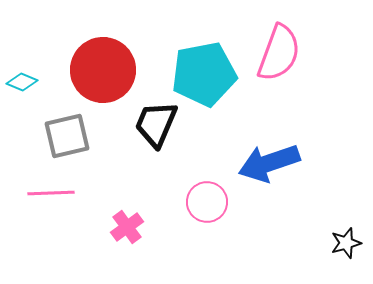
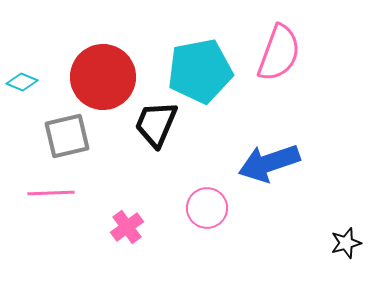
red circle: moved 7 px down
cyan pentagon: moved 4 px left, 3 px up
pink circle: moved 6 px down
